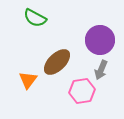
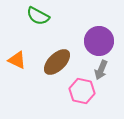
green semicircle: moved 3 px right, 2 px up
purple circle: moved 1 px left, 1 px down
orange triangle: moved 11 px left, 20 px up; rotated 42 degrees counterclockwise
pink hexagon: rotated 20 degrees clockwise
